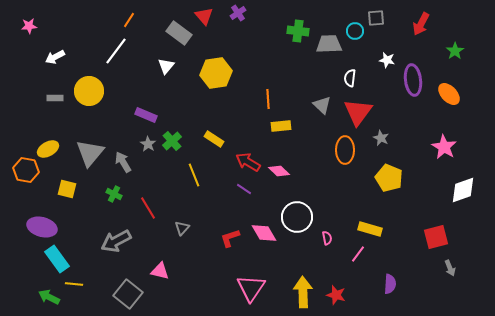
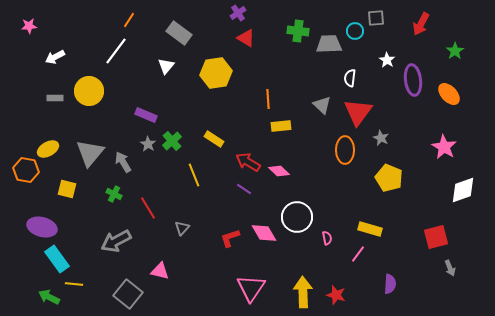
red triangle at (204, 16): moved 42 px right, 22 px down; rotated 18 degrees counterclockwise
white star at (387, 60): rotated 21 degrees clockwise
